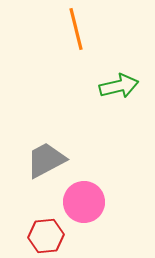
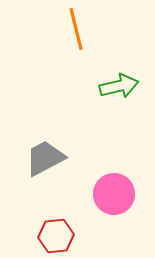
gray trapezoid: moved 1 px left, 2 px up
pink circle: moved 30 px right, 8 px up
red hexagon: moved 10 px right
